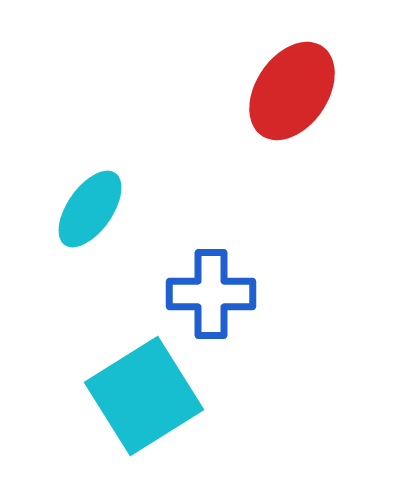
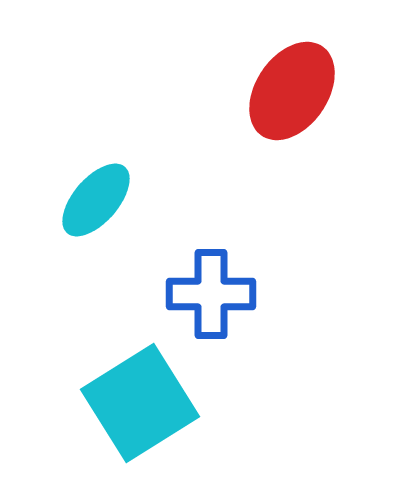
cyan ellipse: moved 6 px right, 9 px up; rotated 6 degrees clockwise
cyan square: moved 4 px left, 7 px down
